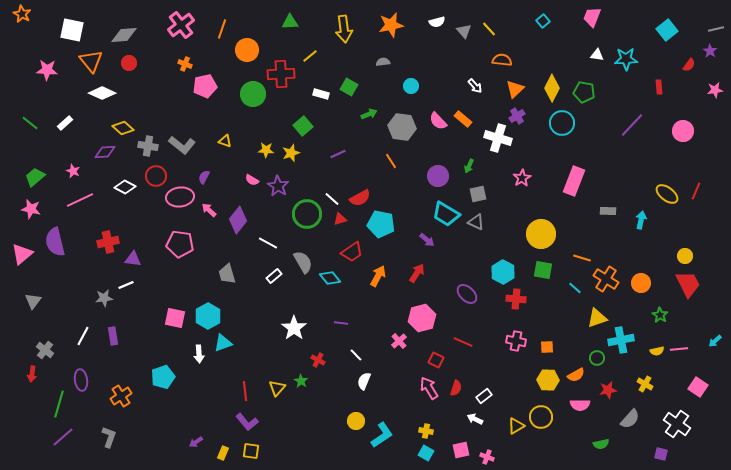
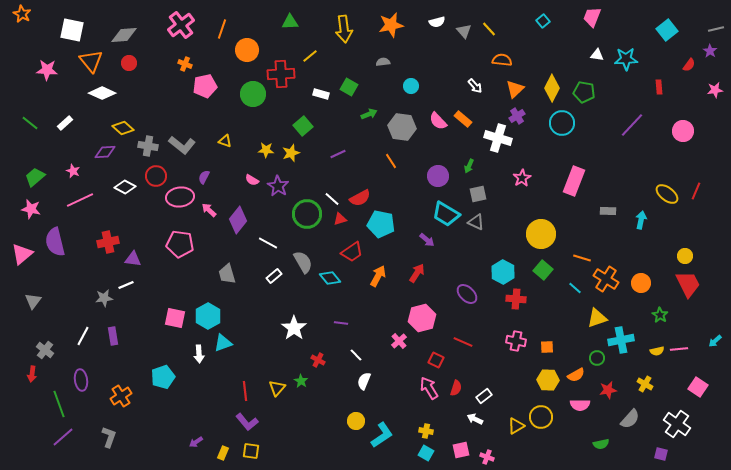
green square at (543, 270): rotated 30 degrees clockwise
green line at (59, 404): rotated 36 degrees counterclockwise
